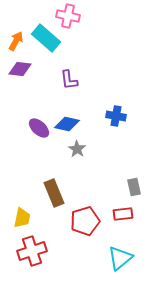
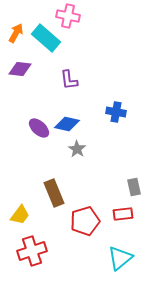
orange arrow: moved 8 px up
blue cross: moved 4 px up
yellow trapezoid: moved 2 px left, 3 px up; rotated 25 degrees clockwise
